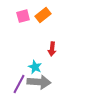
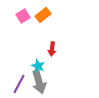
pink square: rotated 16 degrees counterclockwise
cyan star: moved 3 px right, 1 px up
gray arrow: rotated 70 degrees clockwise
